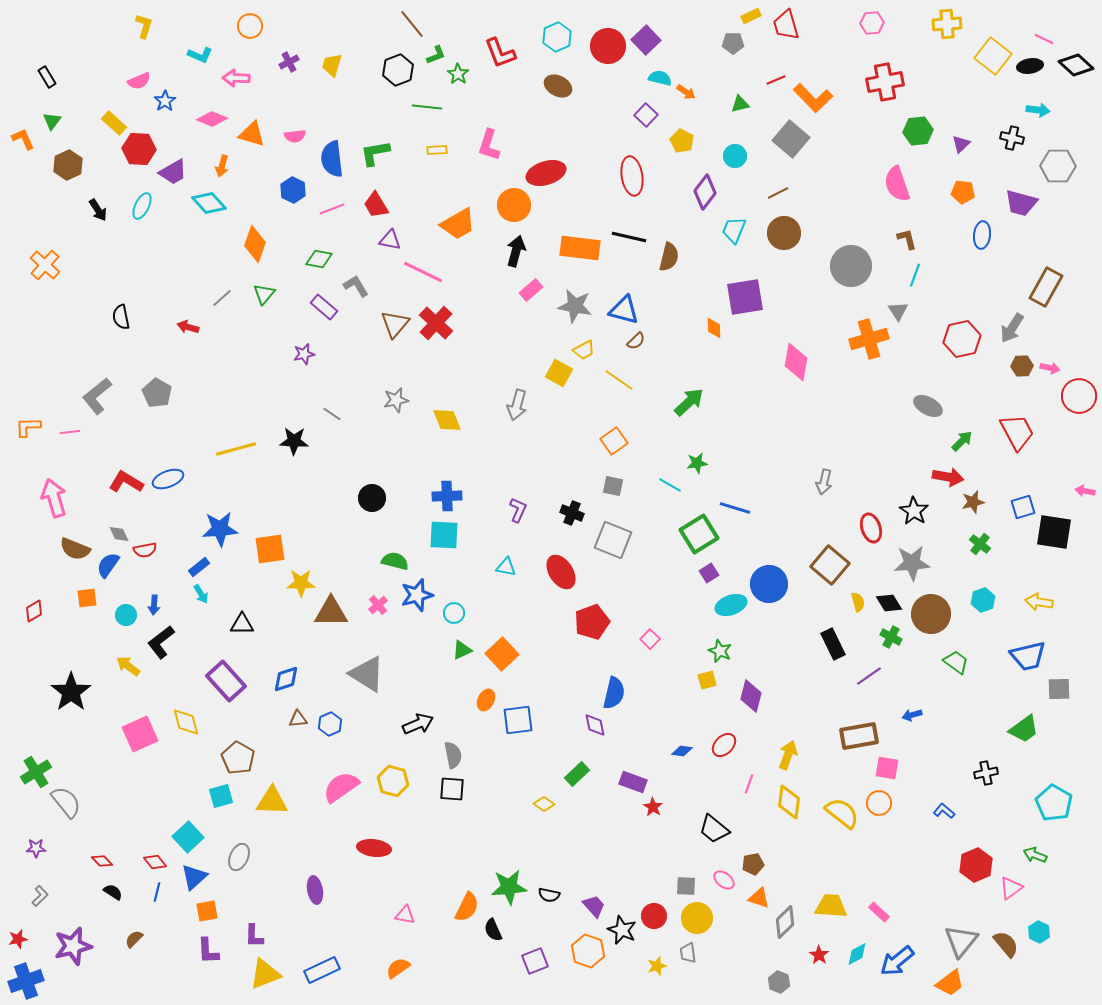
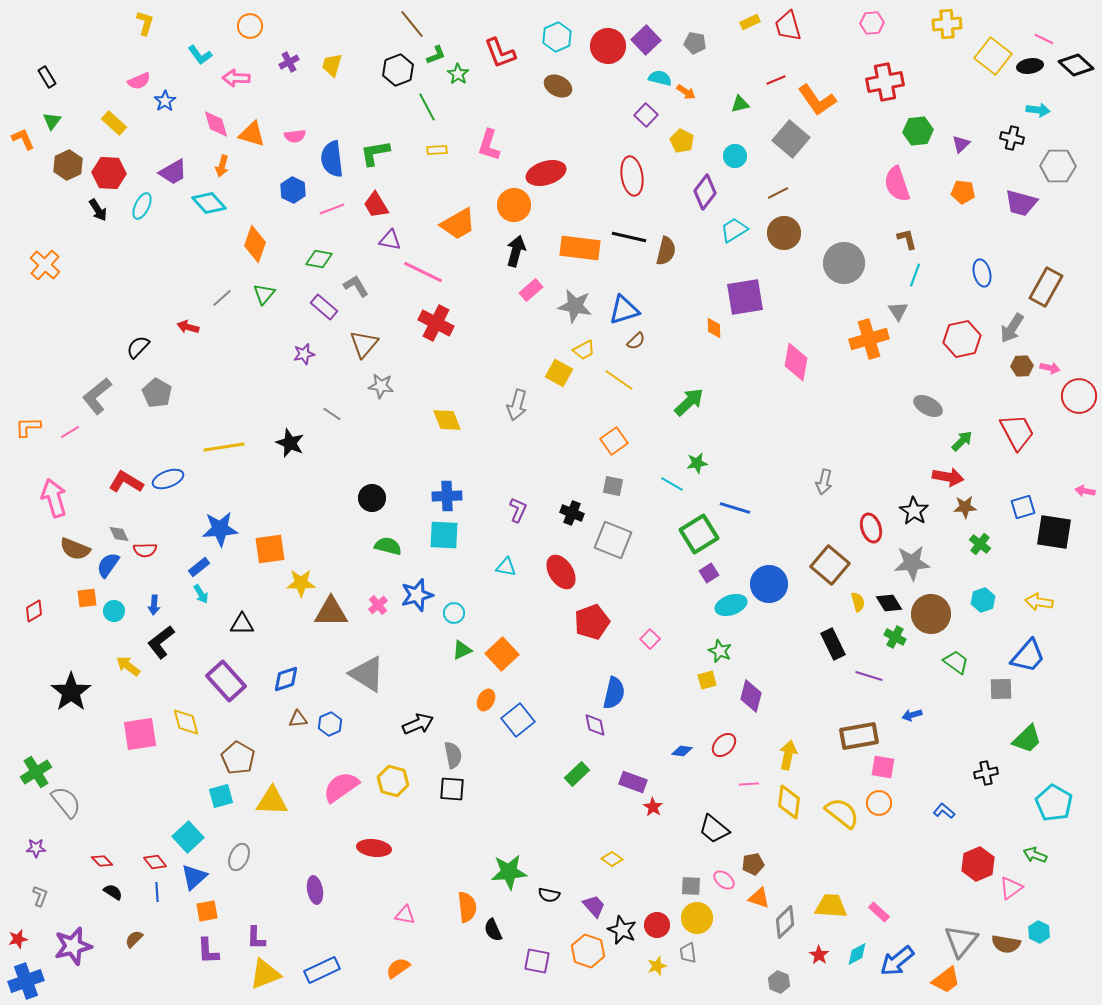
yellow rectangle at (751, 16): moved 1 px left, 6 px down
red trapezoid at (786, 25): moved 2 px right, 1 px down
yellow L-shape at (144, 26): moved 1 px right, 3 px up
gray pentagon at (733, 43): moved 38 px left; rotated 10 degrees clockwise
cyan L-shape at (200, 55): rotated 30 degrees clockwise
orange L-shape at (813, 98): moved 4 px right, 2 px down; rotated 9 degrees clockwise
green line at (427, 107): rotated 56 degrees clockwise
pink diamond at (212, 119): moved 4 px right, 5 px down; rotated 52 degrees clockwise
red hexagon at (139, 149): moved 30 px left, 24 px down
cyan trapezoid at (734, 230): rotated 36 degrees clockwise
blue ellipse at (982, 235): moved 38 px down; rotated 20 degrees counterclockwise
brown semicircle at (669, 257): moved 3 px left, 6 px up
gray circle at (851, 266): moved 7 px left, 3 px up
blue triangle at (624, 310): rotated 32 degrees counterclockwise
black semicircle at (121, 317): moved 17 px right, 30 px down; rotated 55 degrees clockwise
red cross at (436, 323): rotated 16 degrees counterclockwise
brown triangle at (395, 324): moved 31 px left, 20 px down
gray star at (396, 400): moved 15 px left, 14 px up; rotated 20 degrees clockwise
pink line at (70, 432): rotated 24 degrees counterclockwise
black star at (294, 441): moved 4 px left, 2 px down; rotated 20 degrees clockwise
yellow line at (236, 449): moved 12 px left, 2 px up; rotated 6 degrees clockwise
cyan line at (670, 485): moved 2 px right, 1 px up
brown star at (973, 502): moved 8 px left, 5 px down; rotated 10 degrees clockwise
red semicircle at (145, 550): rotated 10 degrees clockwise
green semicircle at (395, 561): moved 7 px left, 15 px up
cyan circle at (126, 615): moved 12 px left, 4 px up
green cross at (891, 637): moved 4 px right
blue trapezoid at (1028, 656): rotated 36 degrees counterclockwise
purple line at (869, 676): rotated 52 degrees clockwise
gray square at (1059, 689): moved 58 px left
blue square at (518, 720): rotated 32 degrees counterclockwise
green trapezoid at (1024, 729): moved 3 px right, 10 px down; rotated 8 degrees counterclockwise
pink square at (140, 734): rotated 15 degrees clockwise
yellow arrow at (788, 755): rotated 8 degrees counterclockwise
pink square at (887, 768): moved 4 px left, 1 px up
pink line at (749, 784): rotated 66 degrees clockwise
yellow diamond at (544, 804): moved 68 px right, 55 px down
red hexagon at (976, 865): moved 2 px right, 1 px up
gray square at (686, 886): moved 5 px right
green star at (509, 887): moved 15 px up
blue line at (157, 892): rotated 18 degrees counterclockwise
gray L-shape at (40, 896): rotated 25 degrees counterclockwise
orange semicircle at (467, 907): rotated 32 degrees counterclockwise
red circle at (654, 916): moved 3 px right, 9 px down
purple L-shape at (254, 936): moved 2 px right, 2 px down
brown semicircle at (1006, 944): rotated 140 degrees clockwise
purple square at (535, 961): moved 2 px right; rotated 32 degrees clockwise
orange trapezoid at (950, 983): moved 4 px left, 3 px up
